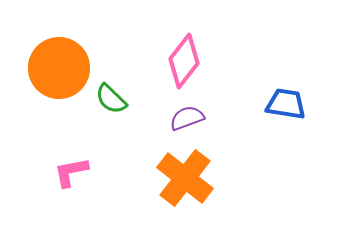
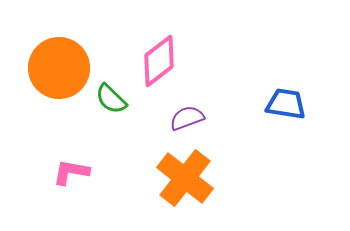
pink diamond: moved 25 px left; rotated 14 degrees clockwise
pink L-shape: rotated 21 degrees clockwise
